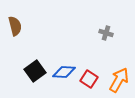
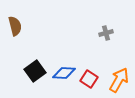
gray cross: rotated 32 degrees counterclockwise
blue diamond: moved 1 px down
